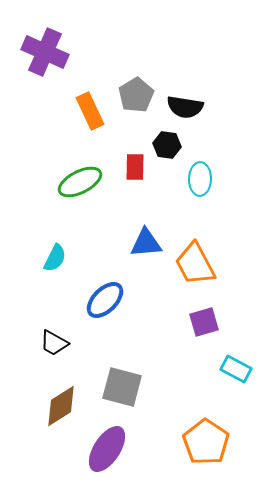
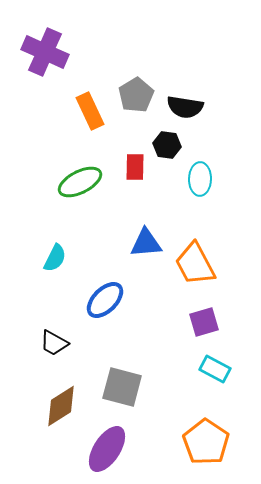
cyan rectangle: moved 21 px left
